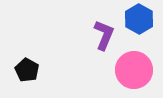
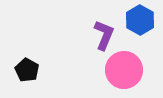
blue hexagon: moved 1 px right, 1 px down
pink circle: moved 10 px left
